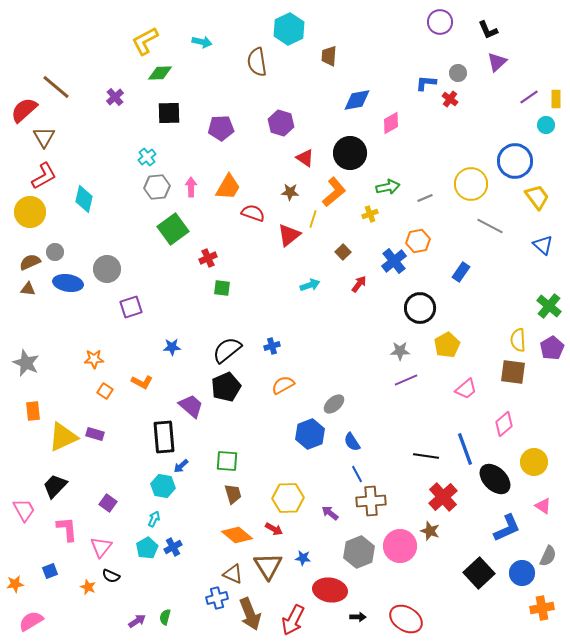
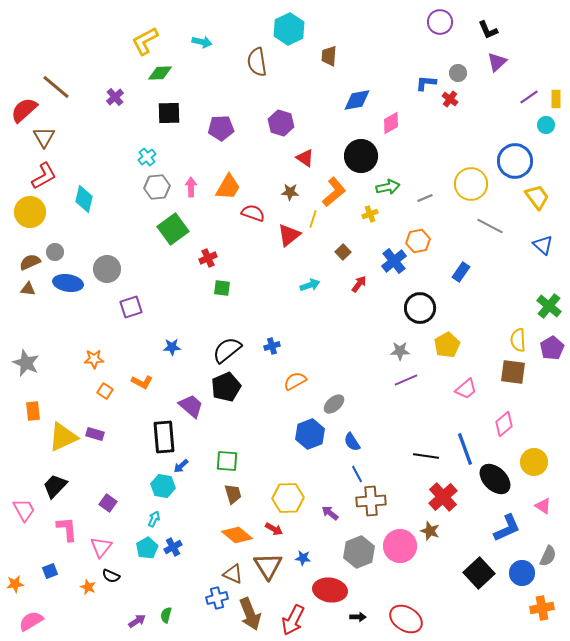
black circle at (350, 153): moved 11 px right, 3 px down
orange semicircle at (283, 385): moved 12 px right, 4 px up
green semicircle at (165, 617): moved 1 px right, 2 px up
